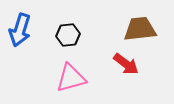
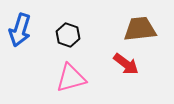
black hexagon: rotated 25 degrees clockwise
